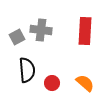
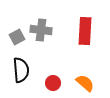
black semicircle: moved 6 px left
red circle: moved 1 px right
